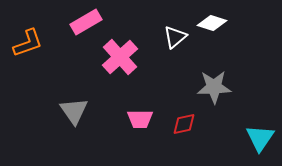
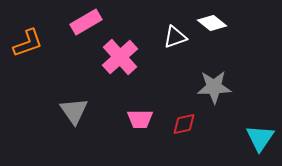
white diamond: rotated 20 degrees clockwise
white triangle: rotated 20 degrees clockwise
